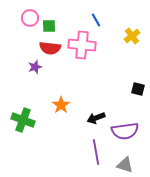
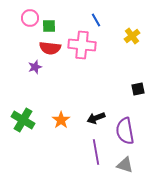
black square: rotated 24 degrees counterclockwise
orange star: moved 15 px down
green cross: rotated 10 degrees clockwise
purple semicircle: rotated 88 degrees clockwise
